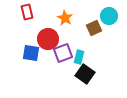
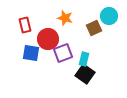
red rectangle: moved 2 px left, 13 px down
orange star: rotated 14 degrees counterclockwise
cyan rectangle: moved 5 px right, 2 px down
